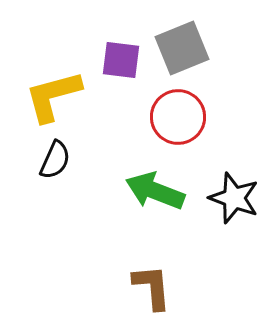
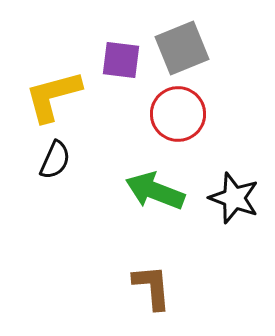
red circle: moved 3 px up
